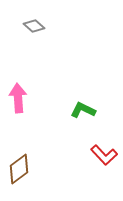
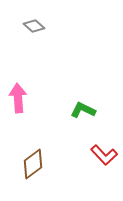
brown diamond: moved 14 px right, 5 px up
